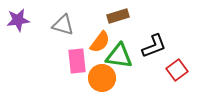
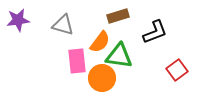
black L-shape: moved 1 px right, 14 px up
